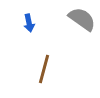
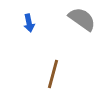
brown line: moved 9 px right, 5 px down
